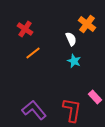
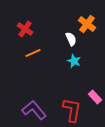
orange line: rotated 14 degrees clockwise
